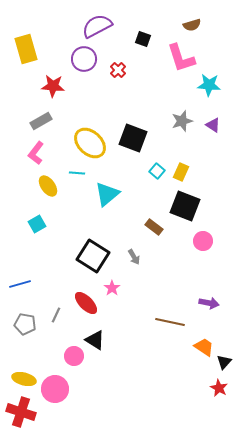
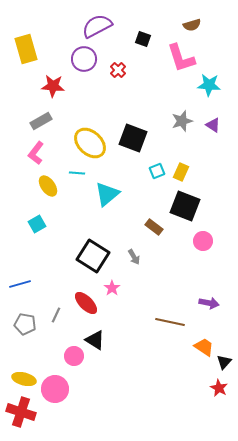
cyan square at (157, 171): rotated 28 degrees clockwise
